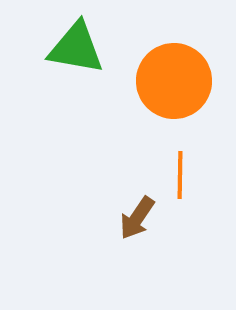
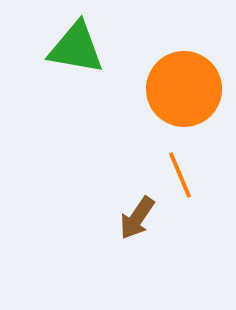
orange circle: moved 10 px right, 8 px down
orange line: rotated 24 degrees counterclockwise
